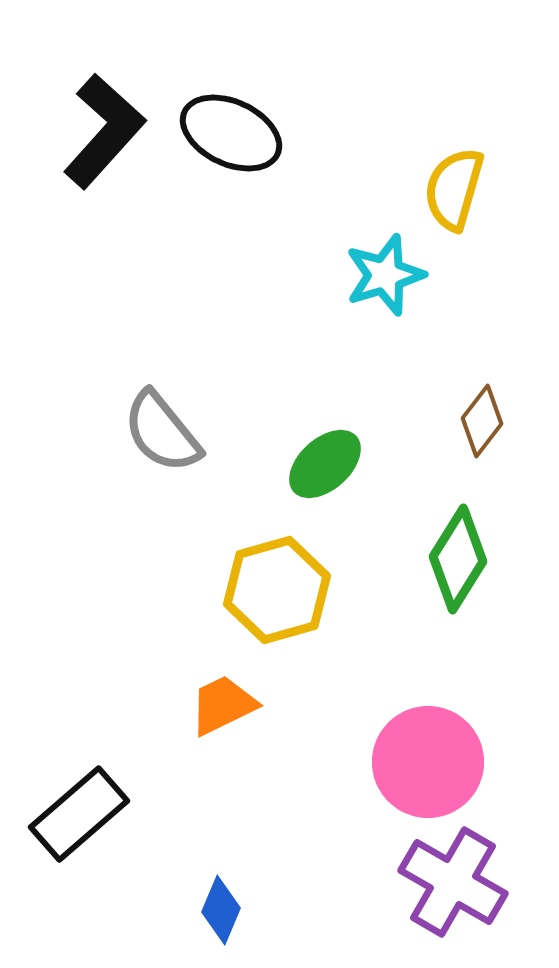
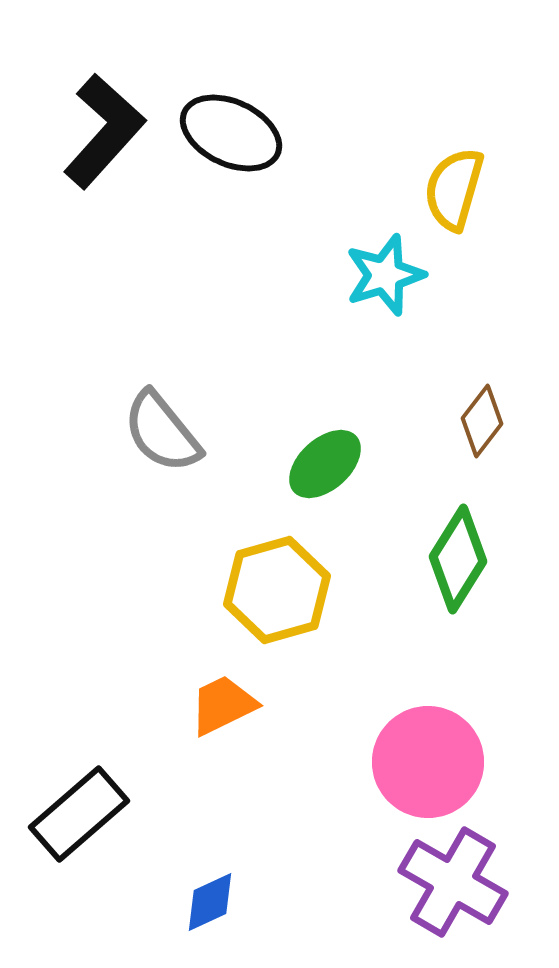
blue diamond: moved 11 px left, 8 px up; rotated 42 degrees clockwise
